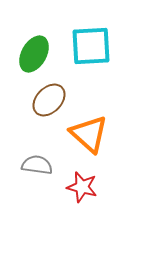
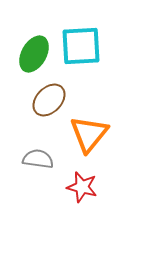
cyan square: moved 10 px left
orange triangle: rotated 27 degrees clockwise
gray semicircle: moved 1 px right, 6 px up
